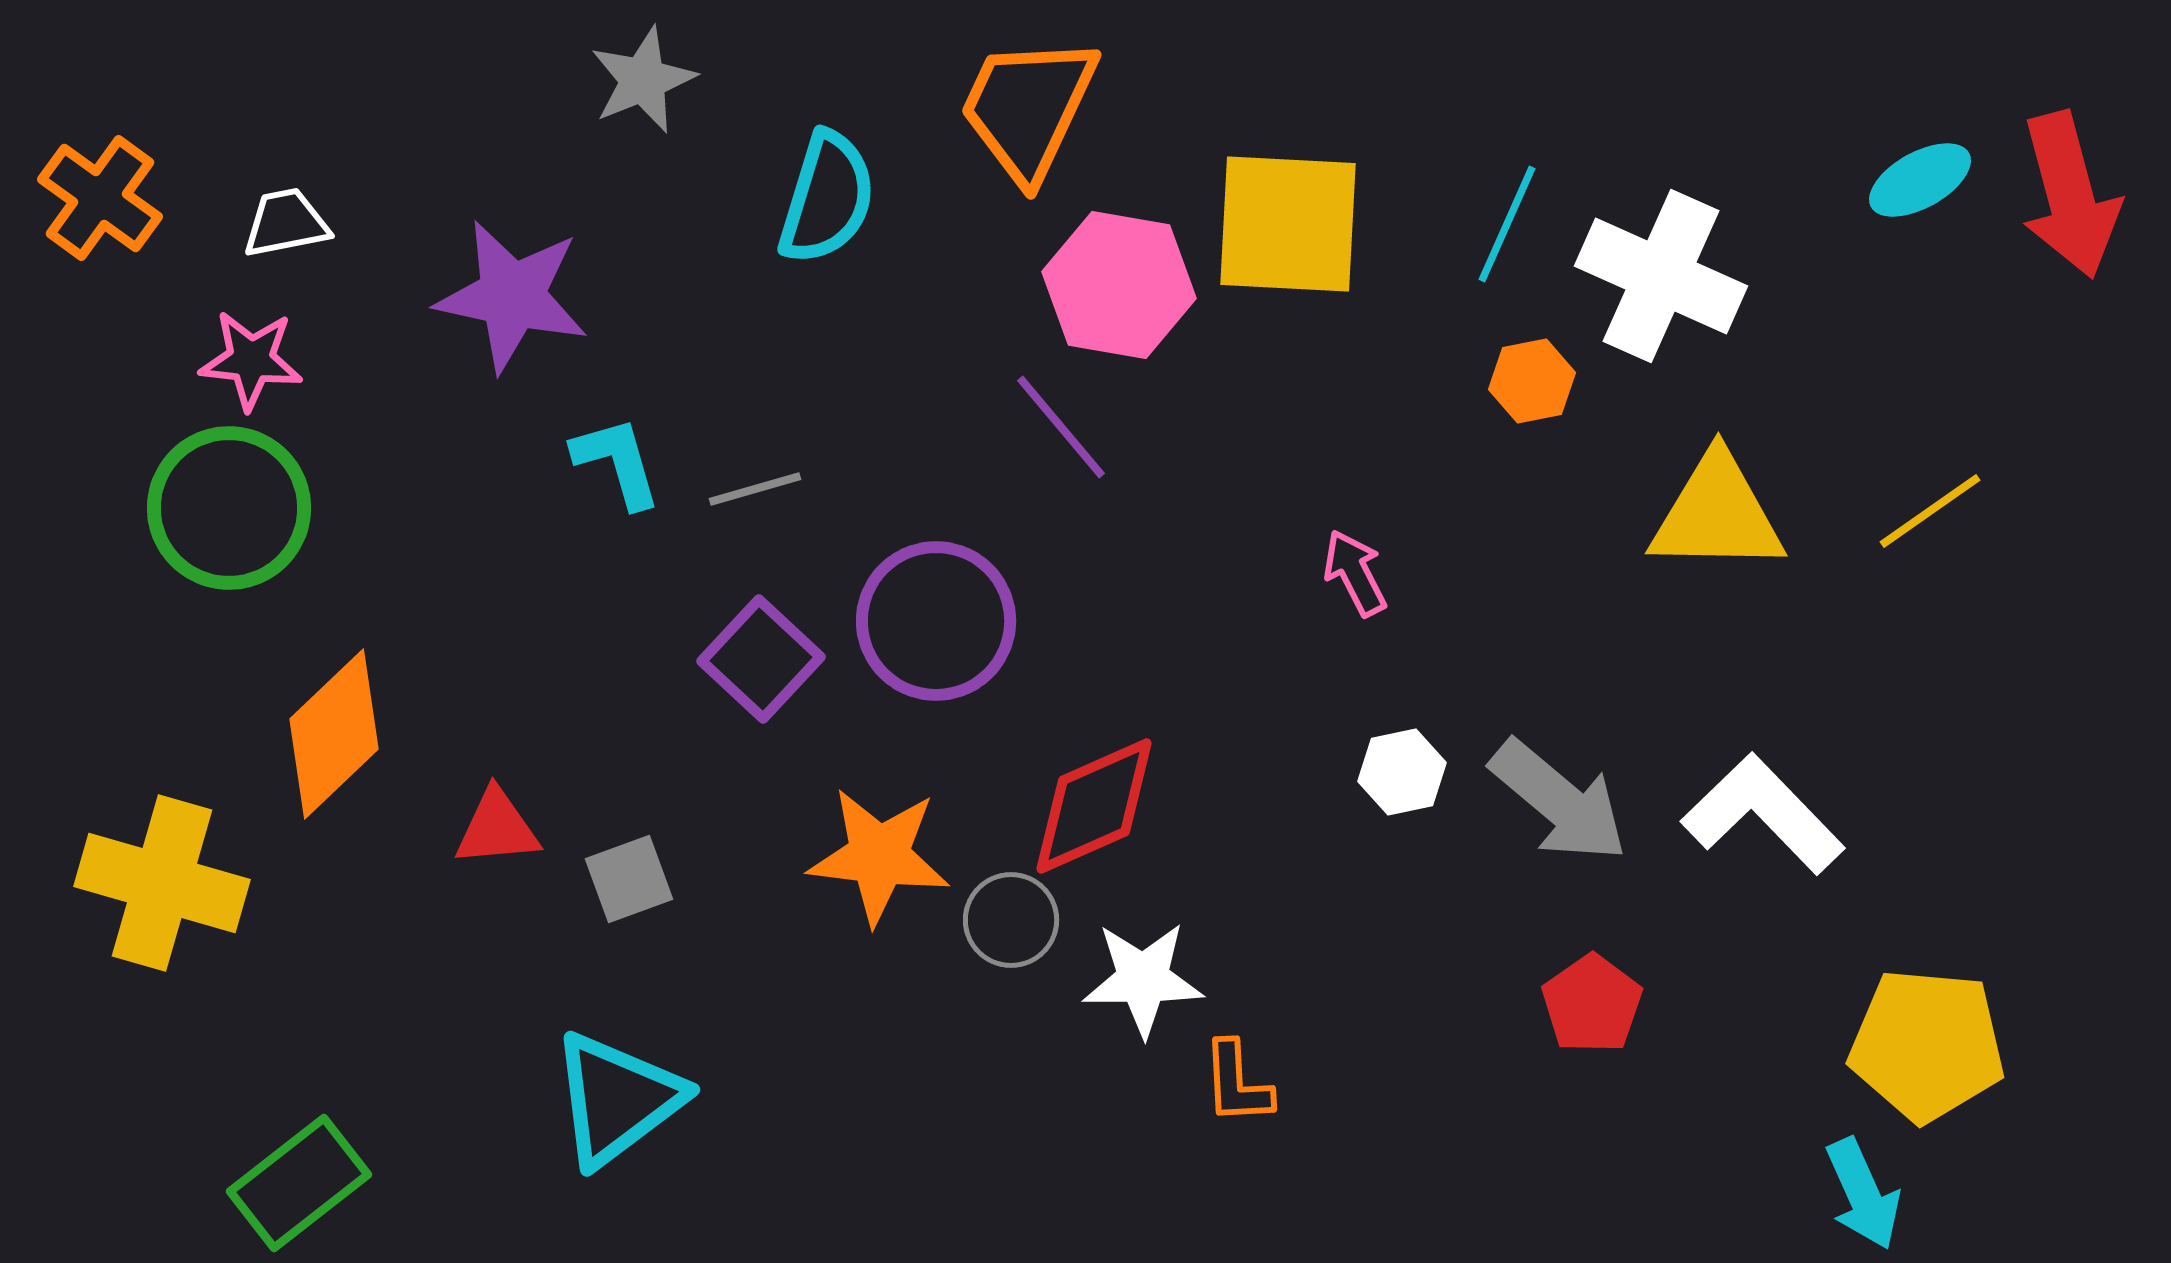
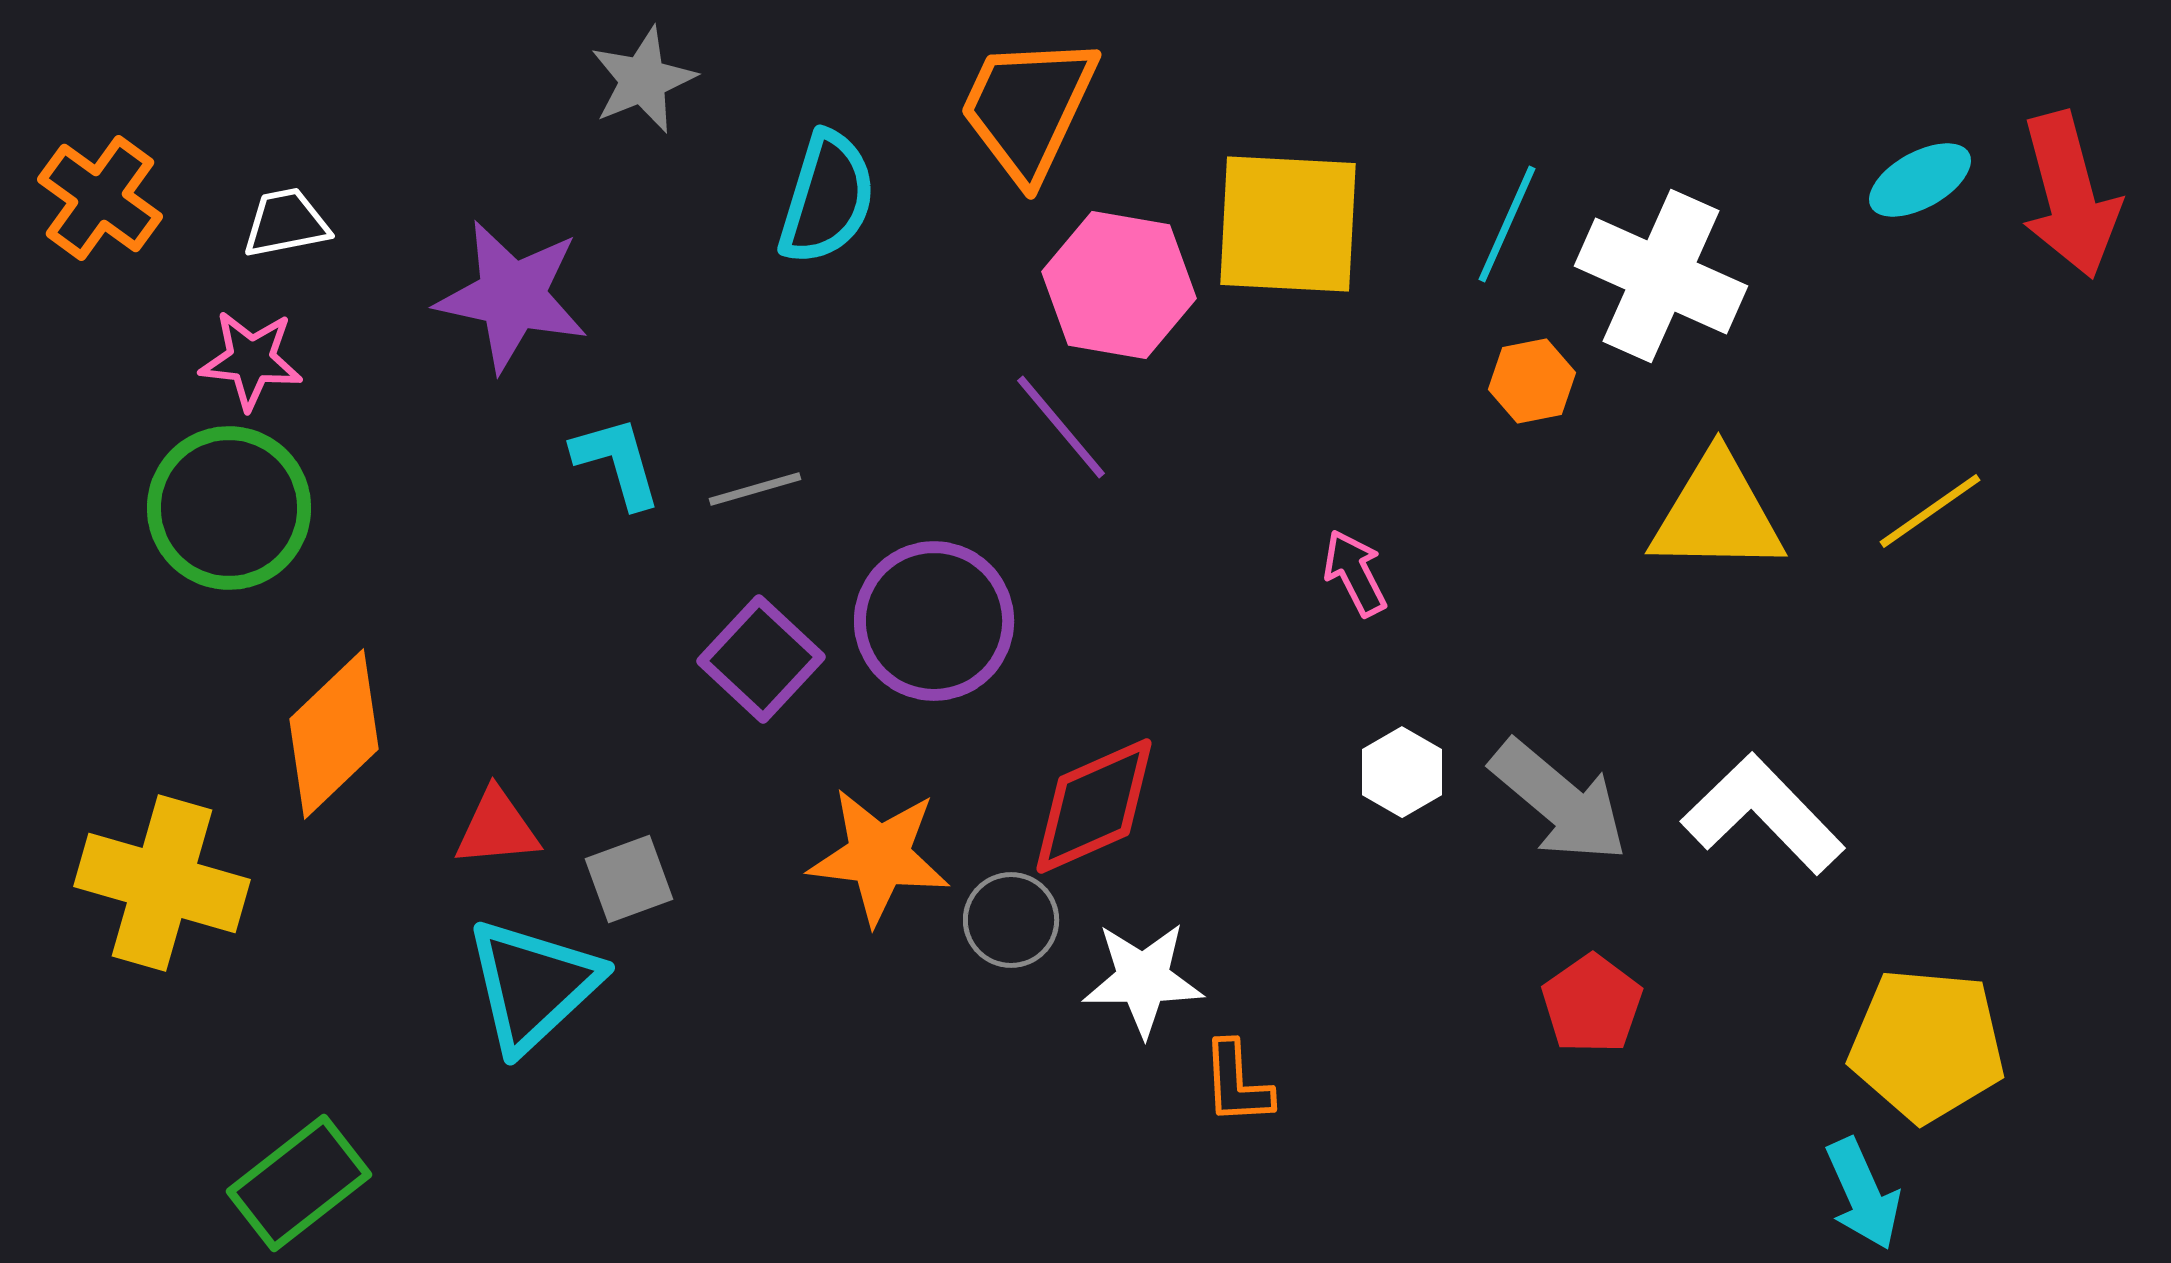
purple circle: moved 2 px left
white hexagon: rotated 18 degrees counterclockwise
cyan triangle: moved 84 px left, 114 px up; rotated 6 degrees counterclockwise
